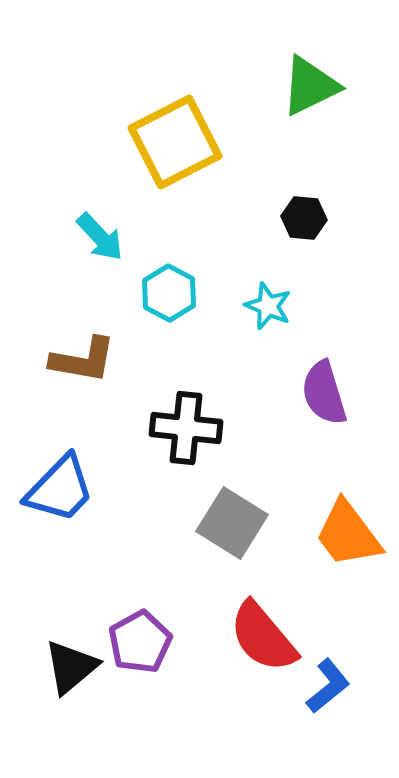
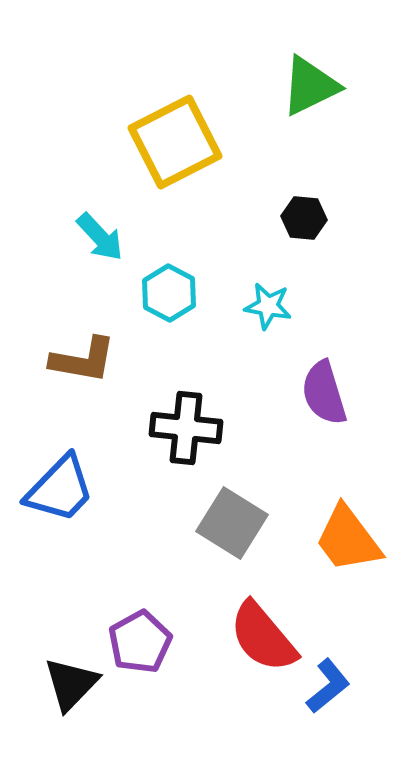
cyan star: rotated 12 degrees counterclockwise
orange trapezoid: moved 5 px down
black triangle: moved 17 px down; rotated 6 degrees counterclockwise
